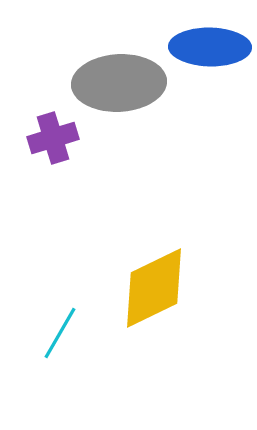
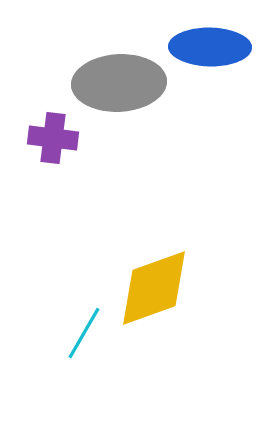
purple cross: rotated 24 degrees clockwise
yellow diamond: rotated 6 degrees clockwise
cyan line: moved 24 px right
